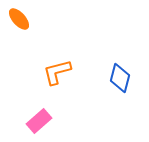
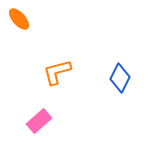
blue diamond: rotated 12 degrees clockwise
